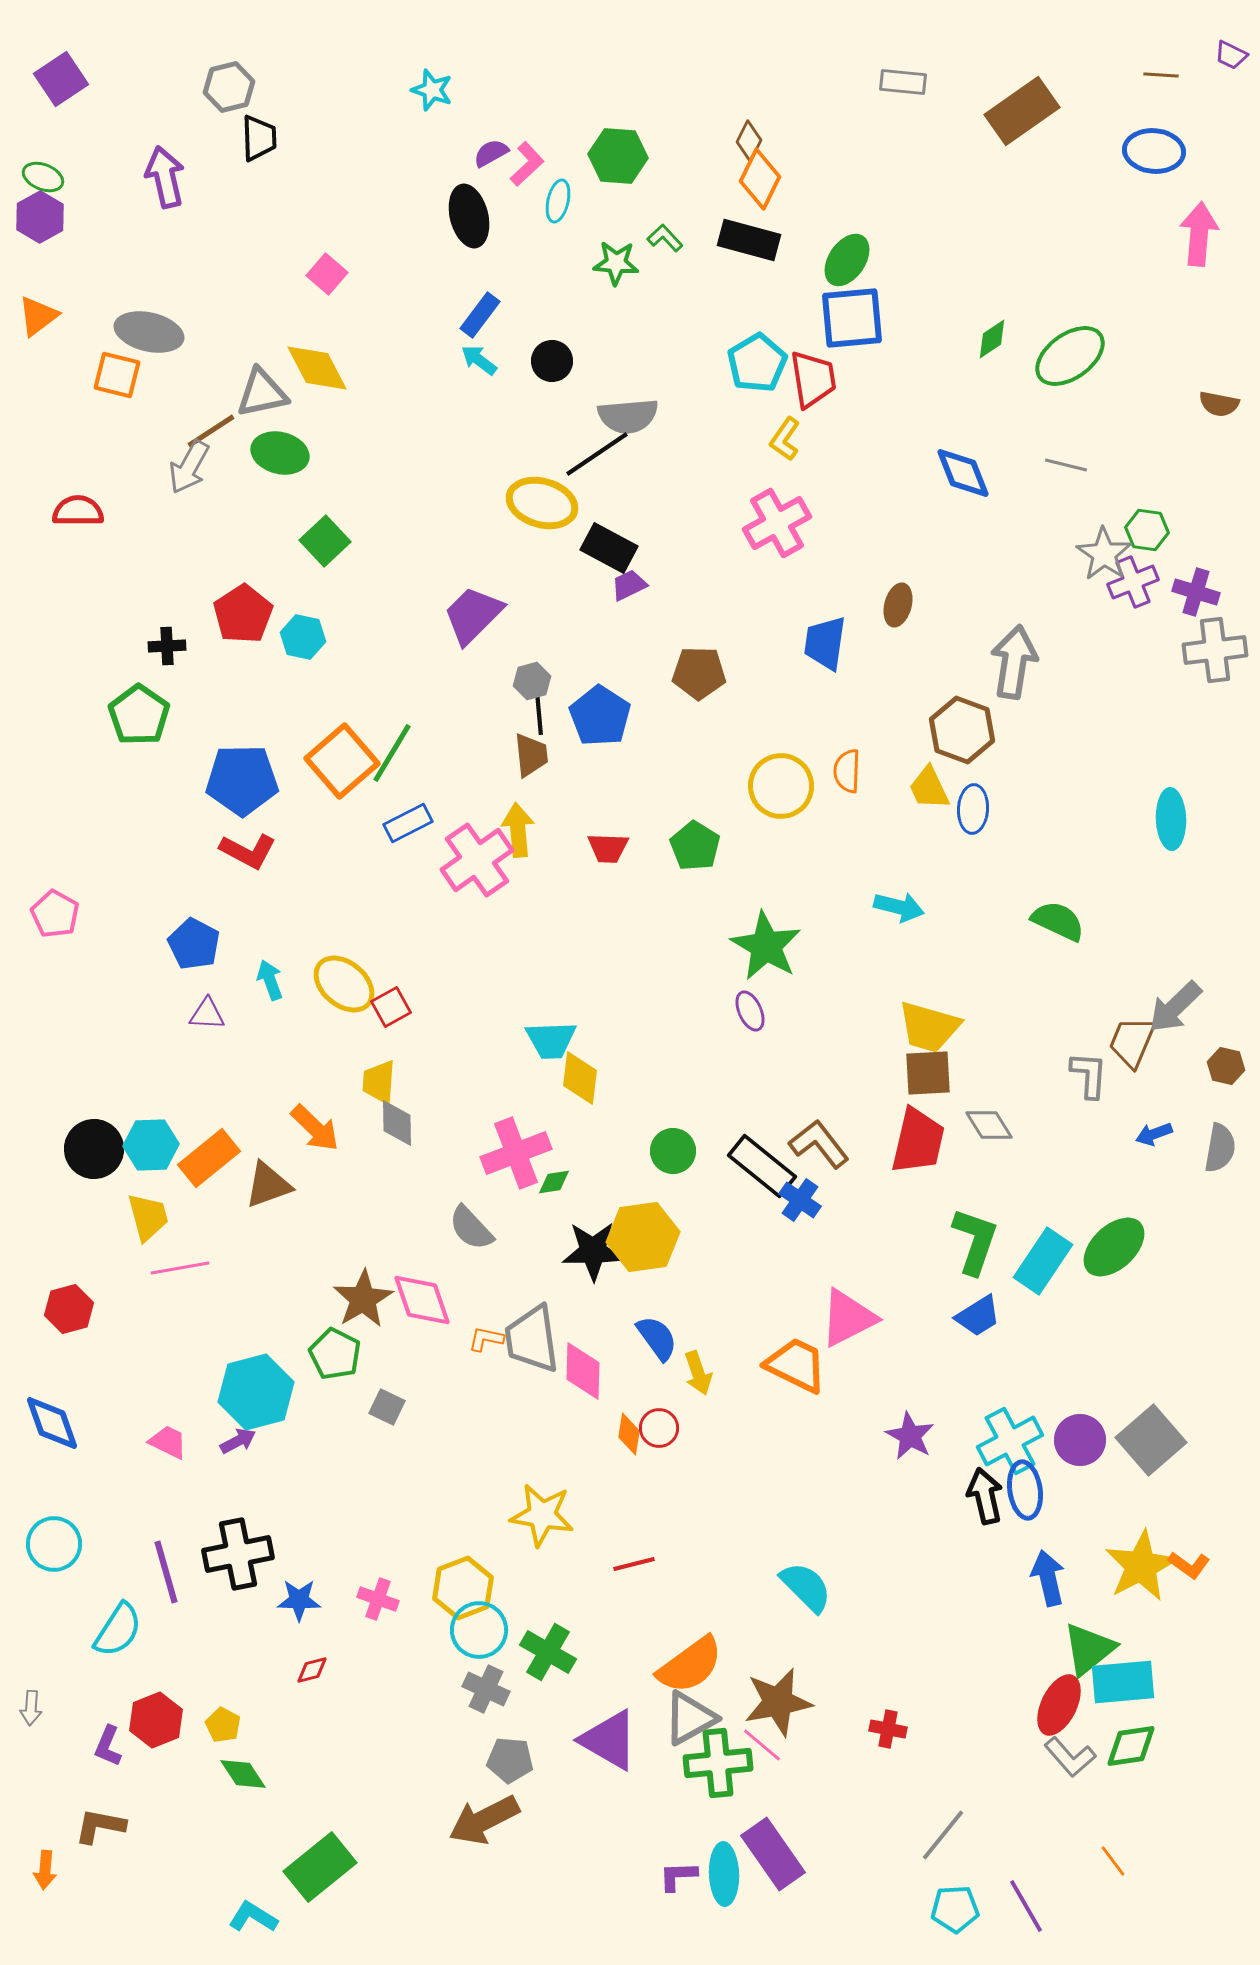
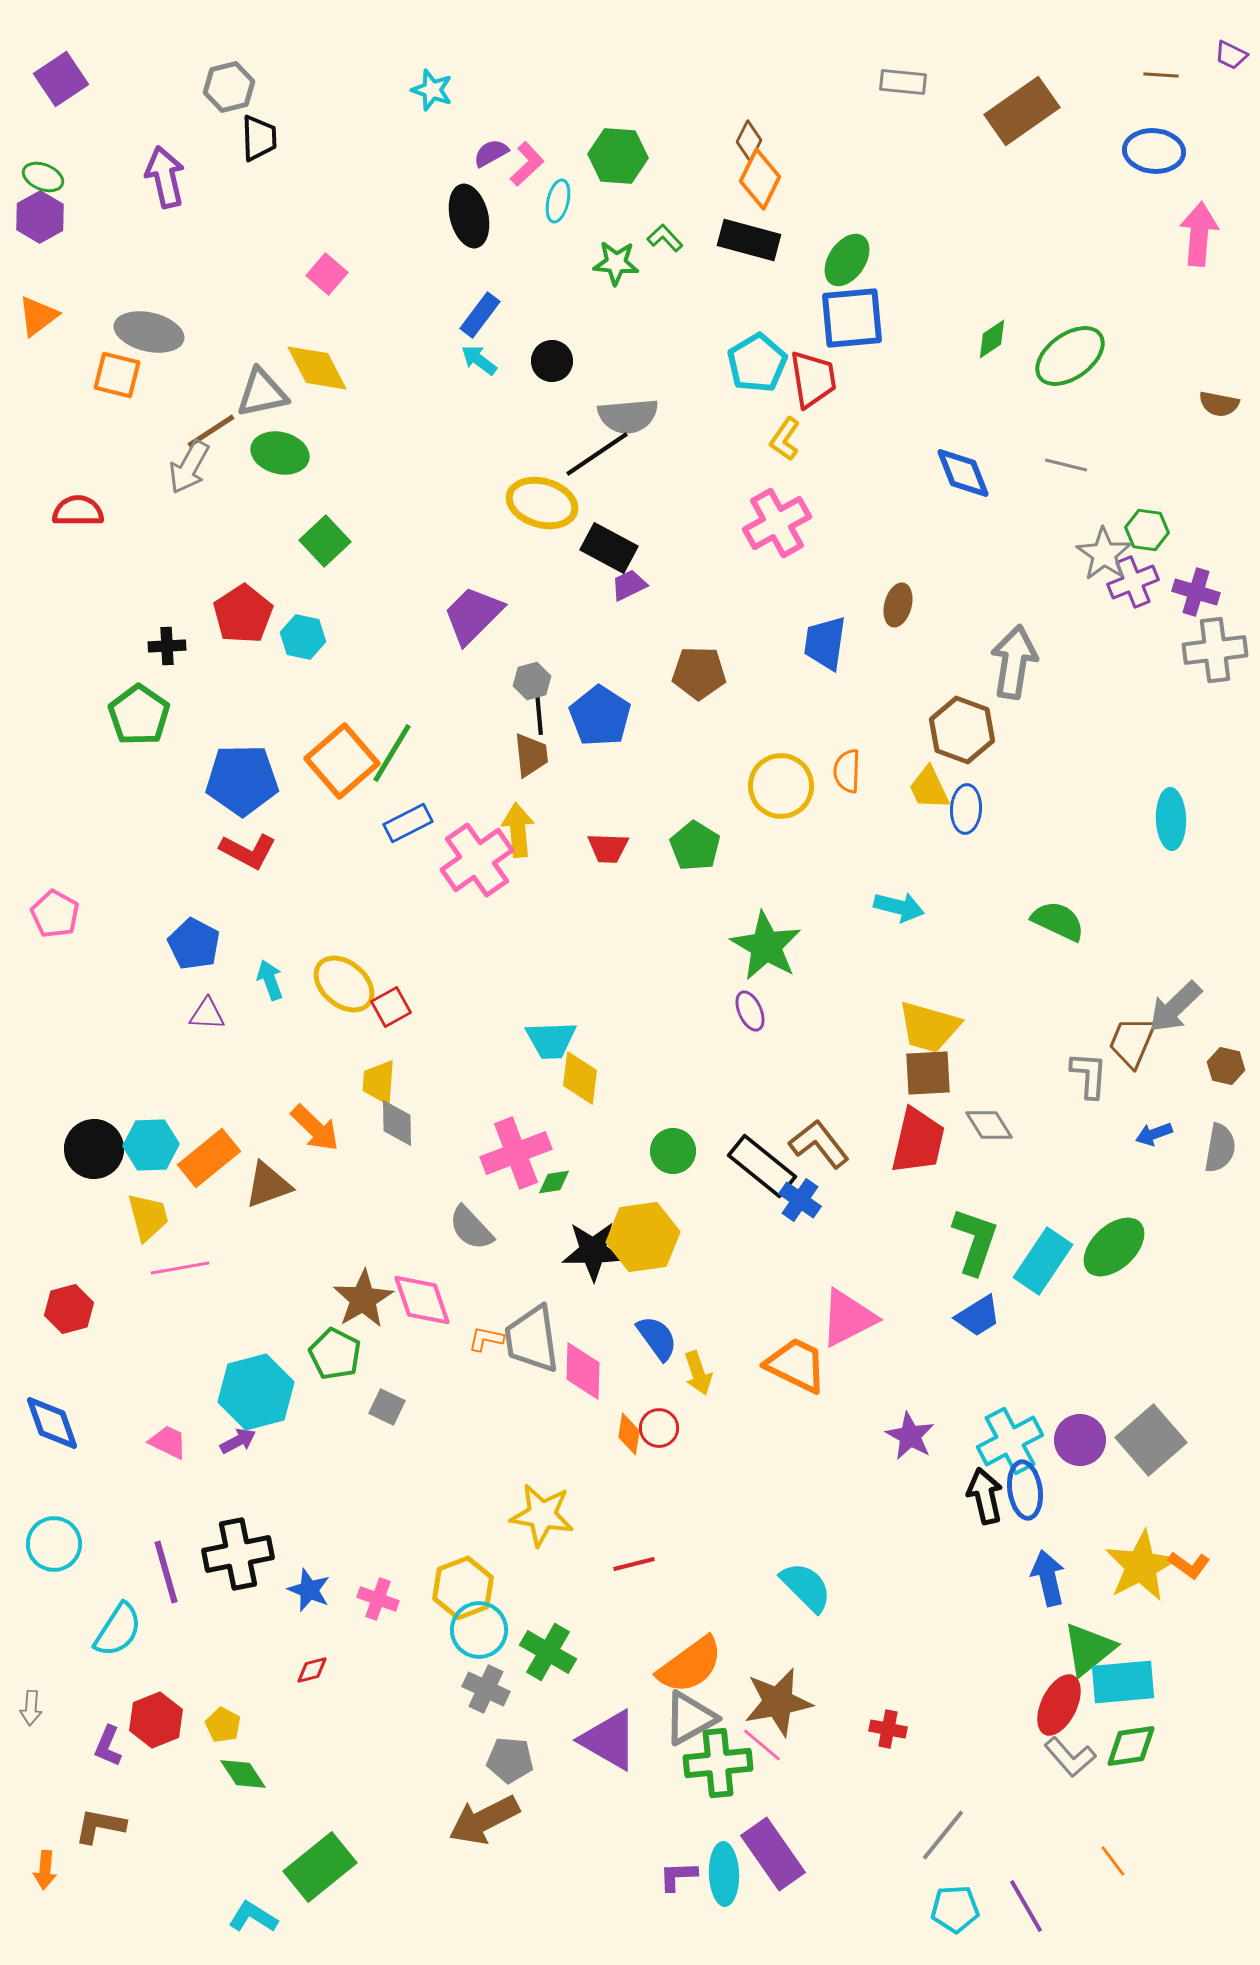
blue ellipse at (973, 809): moved 7 px left
blue star at (299, 1600): moved 10 px right, 10 px up; rotated 21 degrees clockwise
